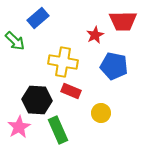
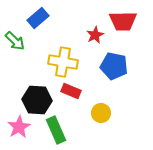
green rectangle: moved 2 px left
